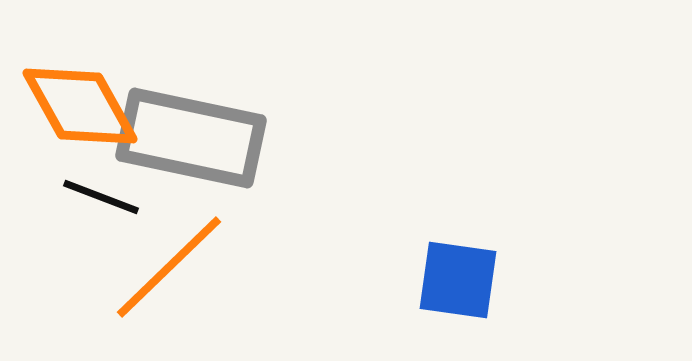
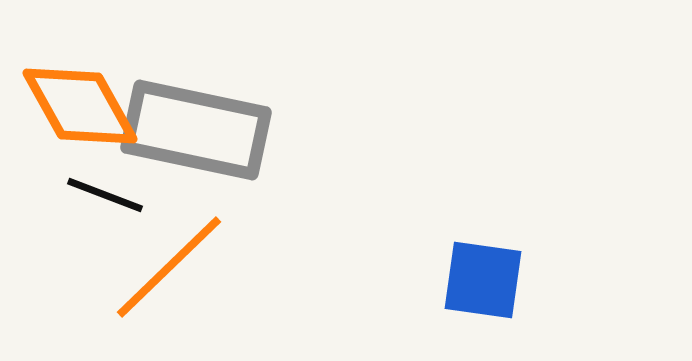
gray rectangle: moved 5 px right, 8 px up
black line: moved 4 px right, 2 px up
blue square: moved 25 px right
